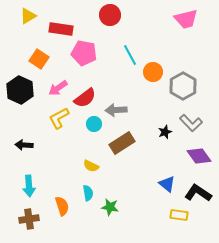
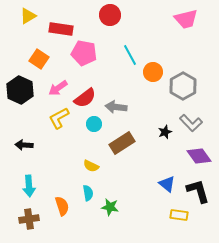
gray arrow: moved 3 px up; rotated 10 degrees clockwise
black L-shape: moved 2 px up; rotated 40 degrees clockwise
